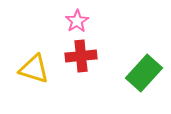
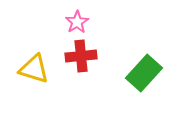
pink star: moved 1 px down
